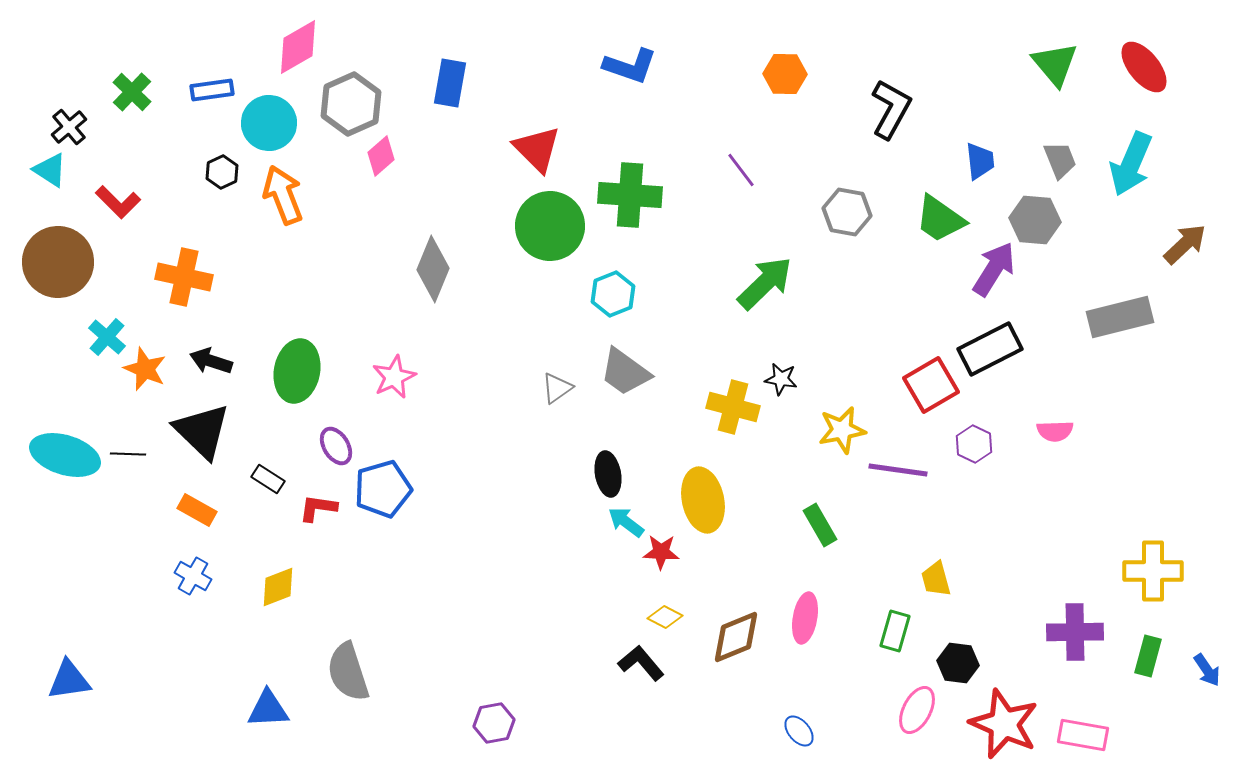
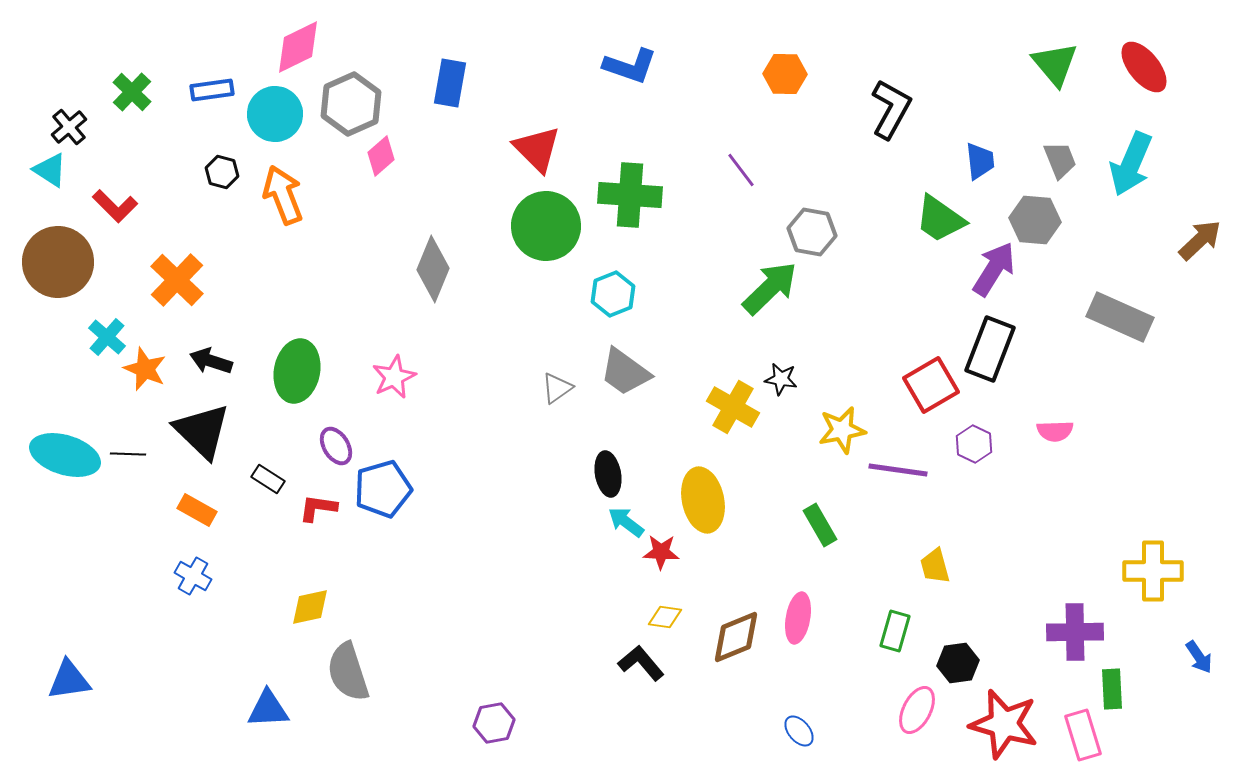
pink diamond at (298, 47): rotated 4 degrees clockwise
cyan circle at (269, 123): moved 6 px right, 9 px up
black hexagon at (222, 172): rotated 20 degrees counterclockwise
red L-shape at (118, 202): moved 3 px left, 4 px down
gray hexagon at (847, 212): moved 35 px left, 20 px down
green circle at (550, 226): moved 4 px left
brown arrow at (1185, 244): moved 15 px right, 4 px up
orange cross at (184, 277): moved 7 px left, 3 px down; rotated 32 degrees clockwise
green arrow at (765, 283): moved 5 px right, 5 px down
gray rectangle at (1120, 317): rotated 38 degrees clockwise
black rectangle at (990, 349): rotated 42 degrees counterclockwise
yellow cross at (733, 407): rotated 15 degrees clockwise
yellow trapezoid at (936, 579): moved 1 px left, 13 px up
yellow diamond at (278, 587): moved 32 px right, 20 px down; rotated 9 degrees clockwise
yellow diamond at (665, 617): rotated 20 degrees counterclockwise
pink ellipse at (805, 618): moved 7 px left
green rectangle at (1148, 656): moved 36 px left, 33 px down; rotated 18 degrees counterclockwise
black hexagon at (958, 663): rotated 15 degrees counterclockwise
blue arrow at (1207, 670): moved 8 px left, 13 px up
red star at (1004, 724): rotated 8 degrees counterclockwise
pink rectangle at (1083, 735): rotated 63 degrees clockwise
